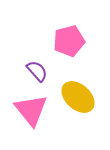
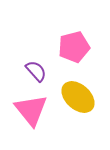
pink pentagon: moved 5 px right, 6 px down
purple semicircle: moved 1 px left
